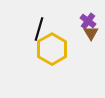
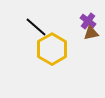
black line: moved 3 px left, 2 px up; rotated 65 degrees counterclockwise
brown triangle: rotated 49 degrees clockwise
